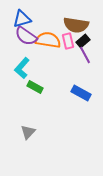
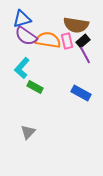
pink rectangle: moved 1 px left
